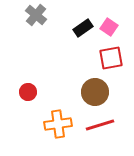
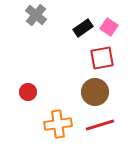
red square: moved 9 px left
